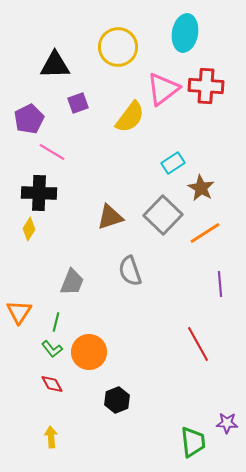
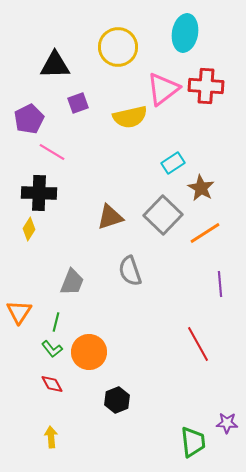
yellow semicircle: rotated 40 degrees clockwise
